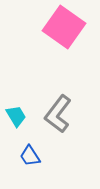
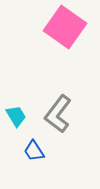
pink square: moved 1 px right
blue trapezoid: moved 4 px right, 5 px up
